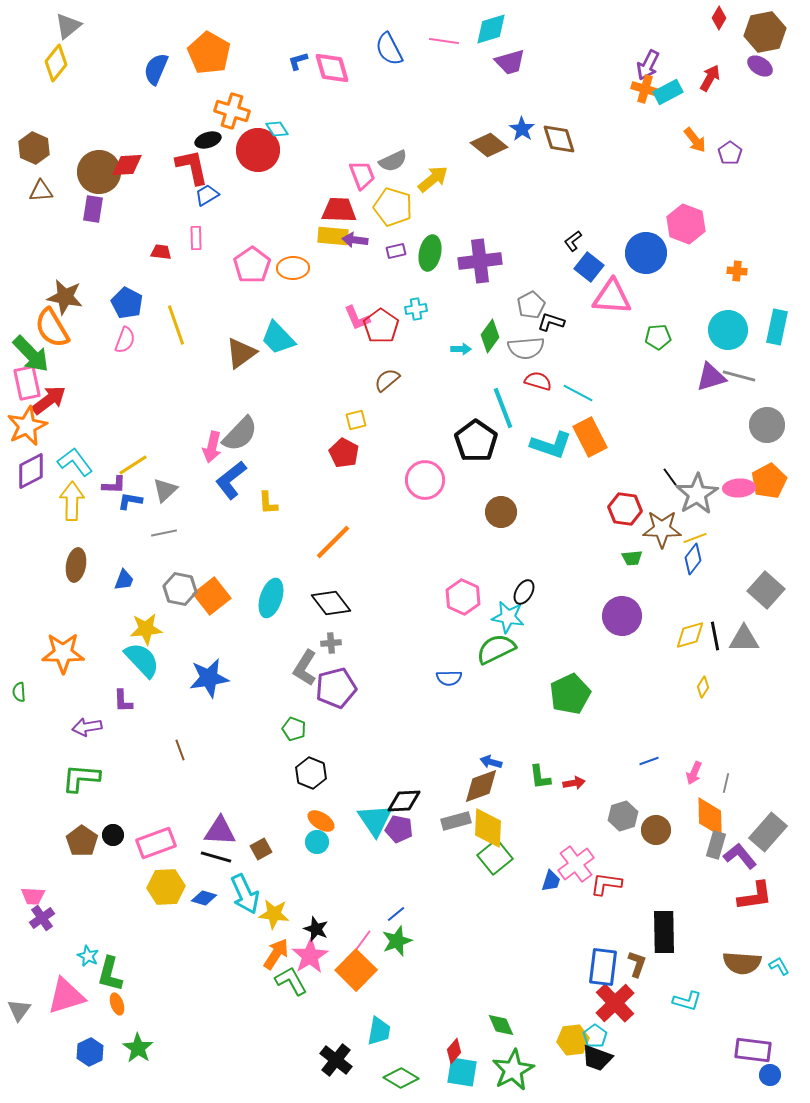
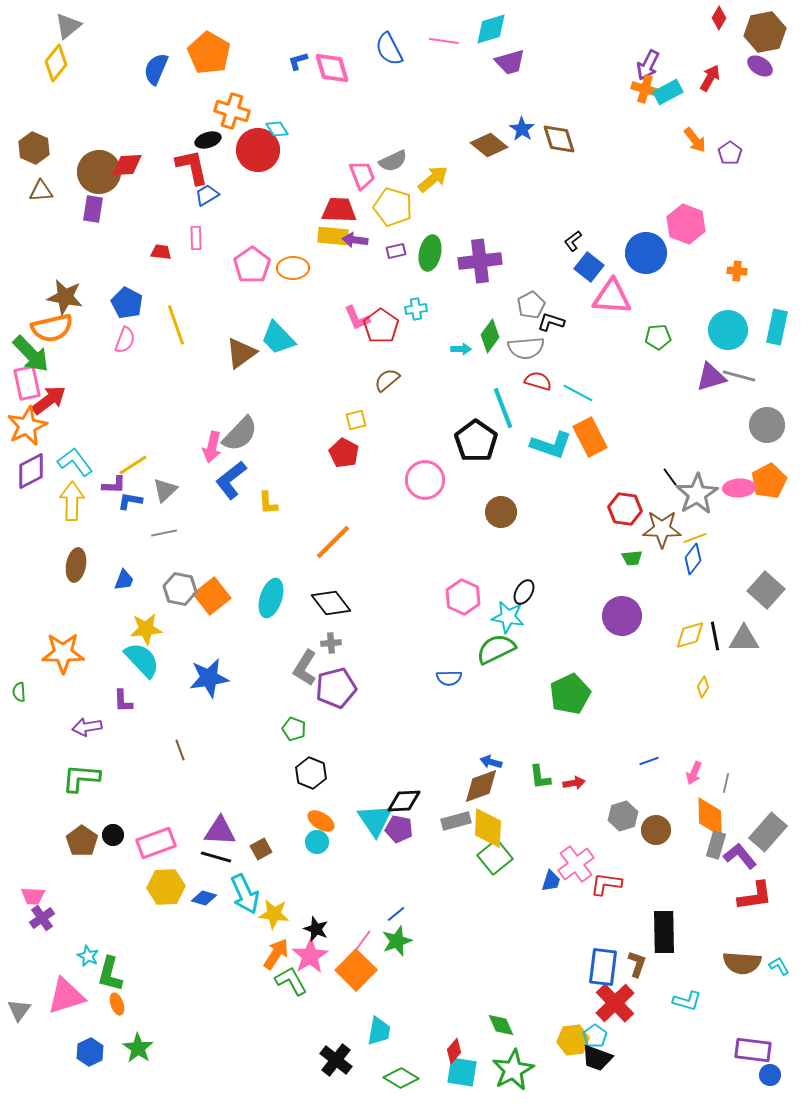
orange semicircle at (52, 328): rotated 72 degrees counterclockwise
